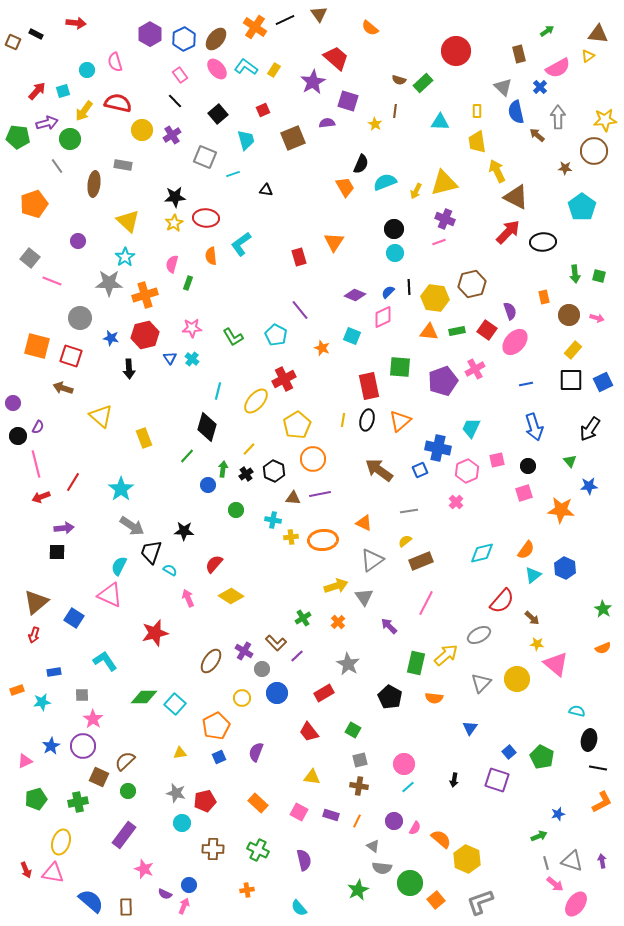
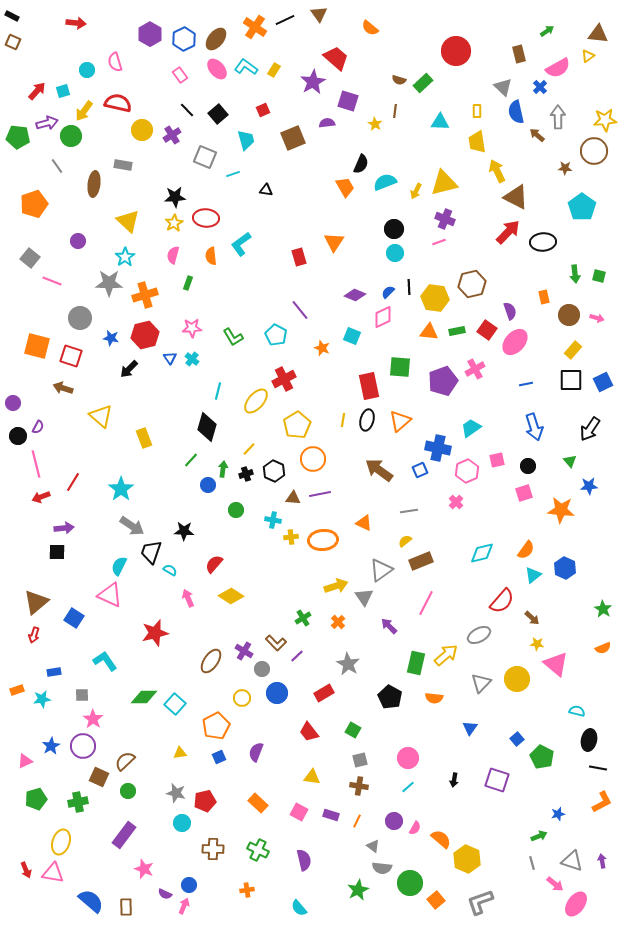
black rectangle at (36, 34): moved 24 px left, 18 px up
black line at (175, 101): moved 12 px right, 9 px down
green circle at (70, 139): moved 1 px right, 3 px up
pink semicircle at (172, 264): moved 1 px right, 9 px up
black arrow at (129, 369): rotated 48 degrees clockwise
cyan trapezoid at (471, 428): rotated 30 degrees clockwise
green line at (187, 456): moved 4 px right, 4 px down
black cross at (246, 474): rotated 16 degrees clockwise
gray triangle at (372, 560): moved 9 px right, 10 px down
cyan star at (42, 702): moved 3 px up
blue square at (509, 752): moved 8 px right, 13 px up
pink circle at (404, 764): moved 4 px right, 6 px up
gray line at (546, 863): moved 14 px left
